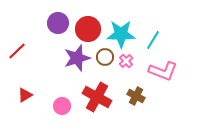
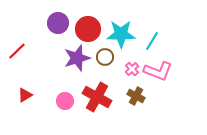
cyan line: moved 1 px left, 1 px down
pink cross: moved 6 px right, 8 px down
pink L-shape: moved 5 px left
pink circle: moved 3 px right, 5 px up
